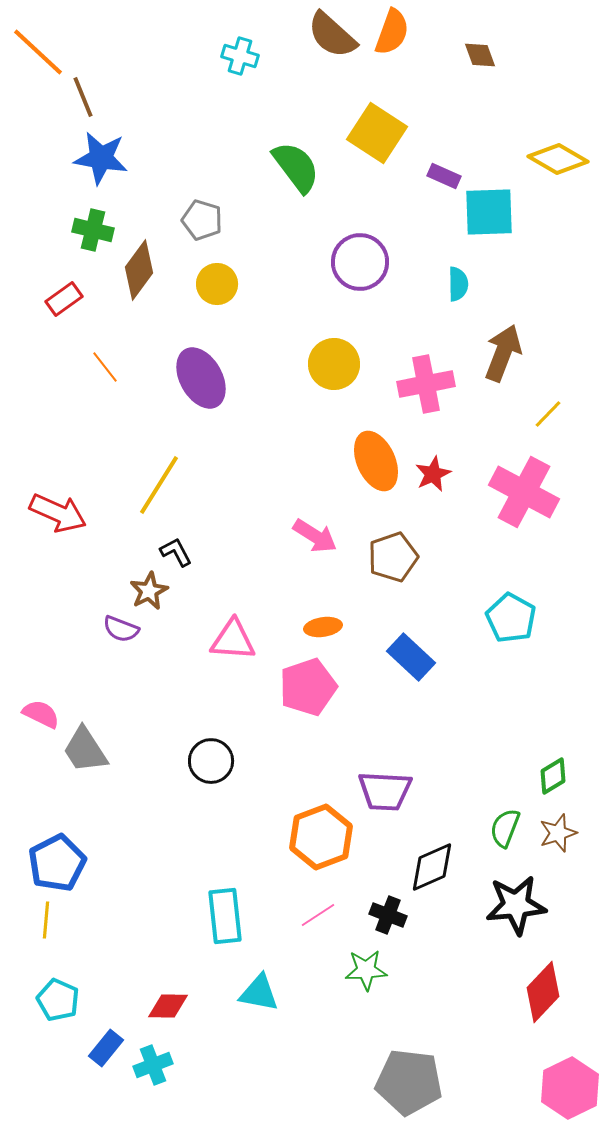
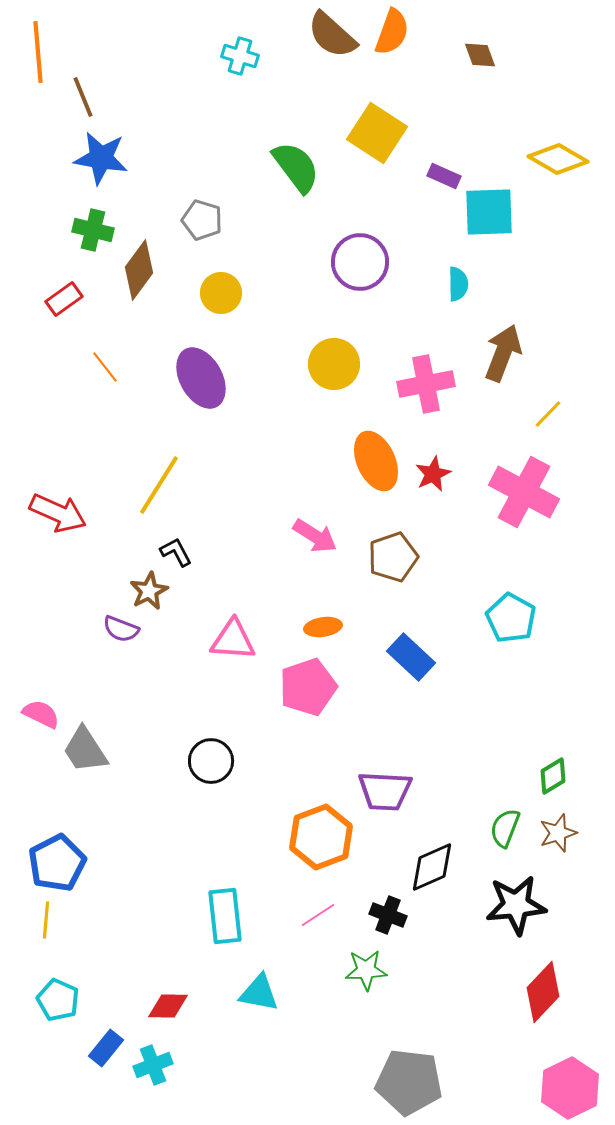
orange line at (38, 52): rotated 42 degrees clockwise
yellow circle at (217, 284): moved 4 px right, 9 px down
